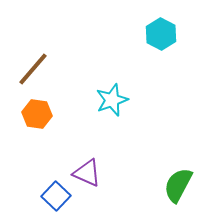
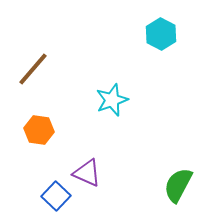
orange hexagon: moved 2 px right, 16 px down
